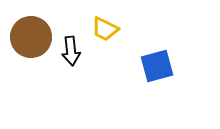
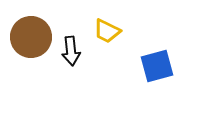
yellow trapezoid: moved 2 px right, 2 px down
